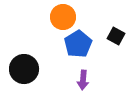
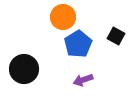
purple arrow: rotated 66 degrees clockwise
